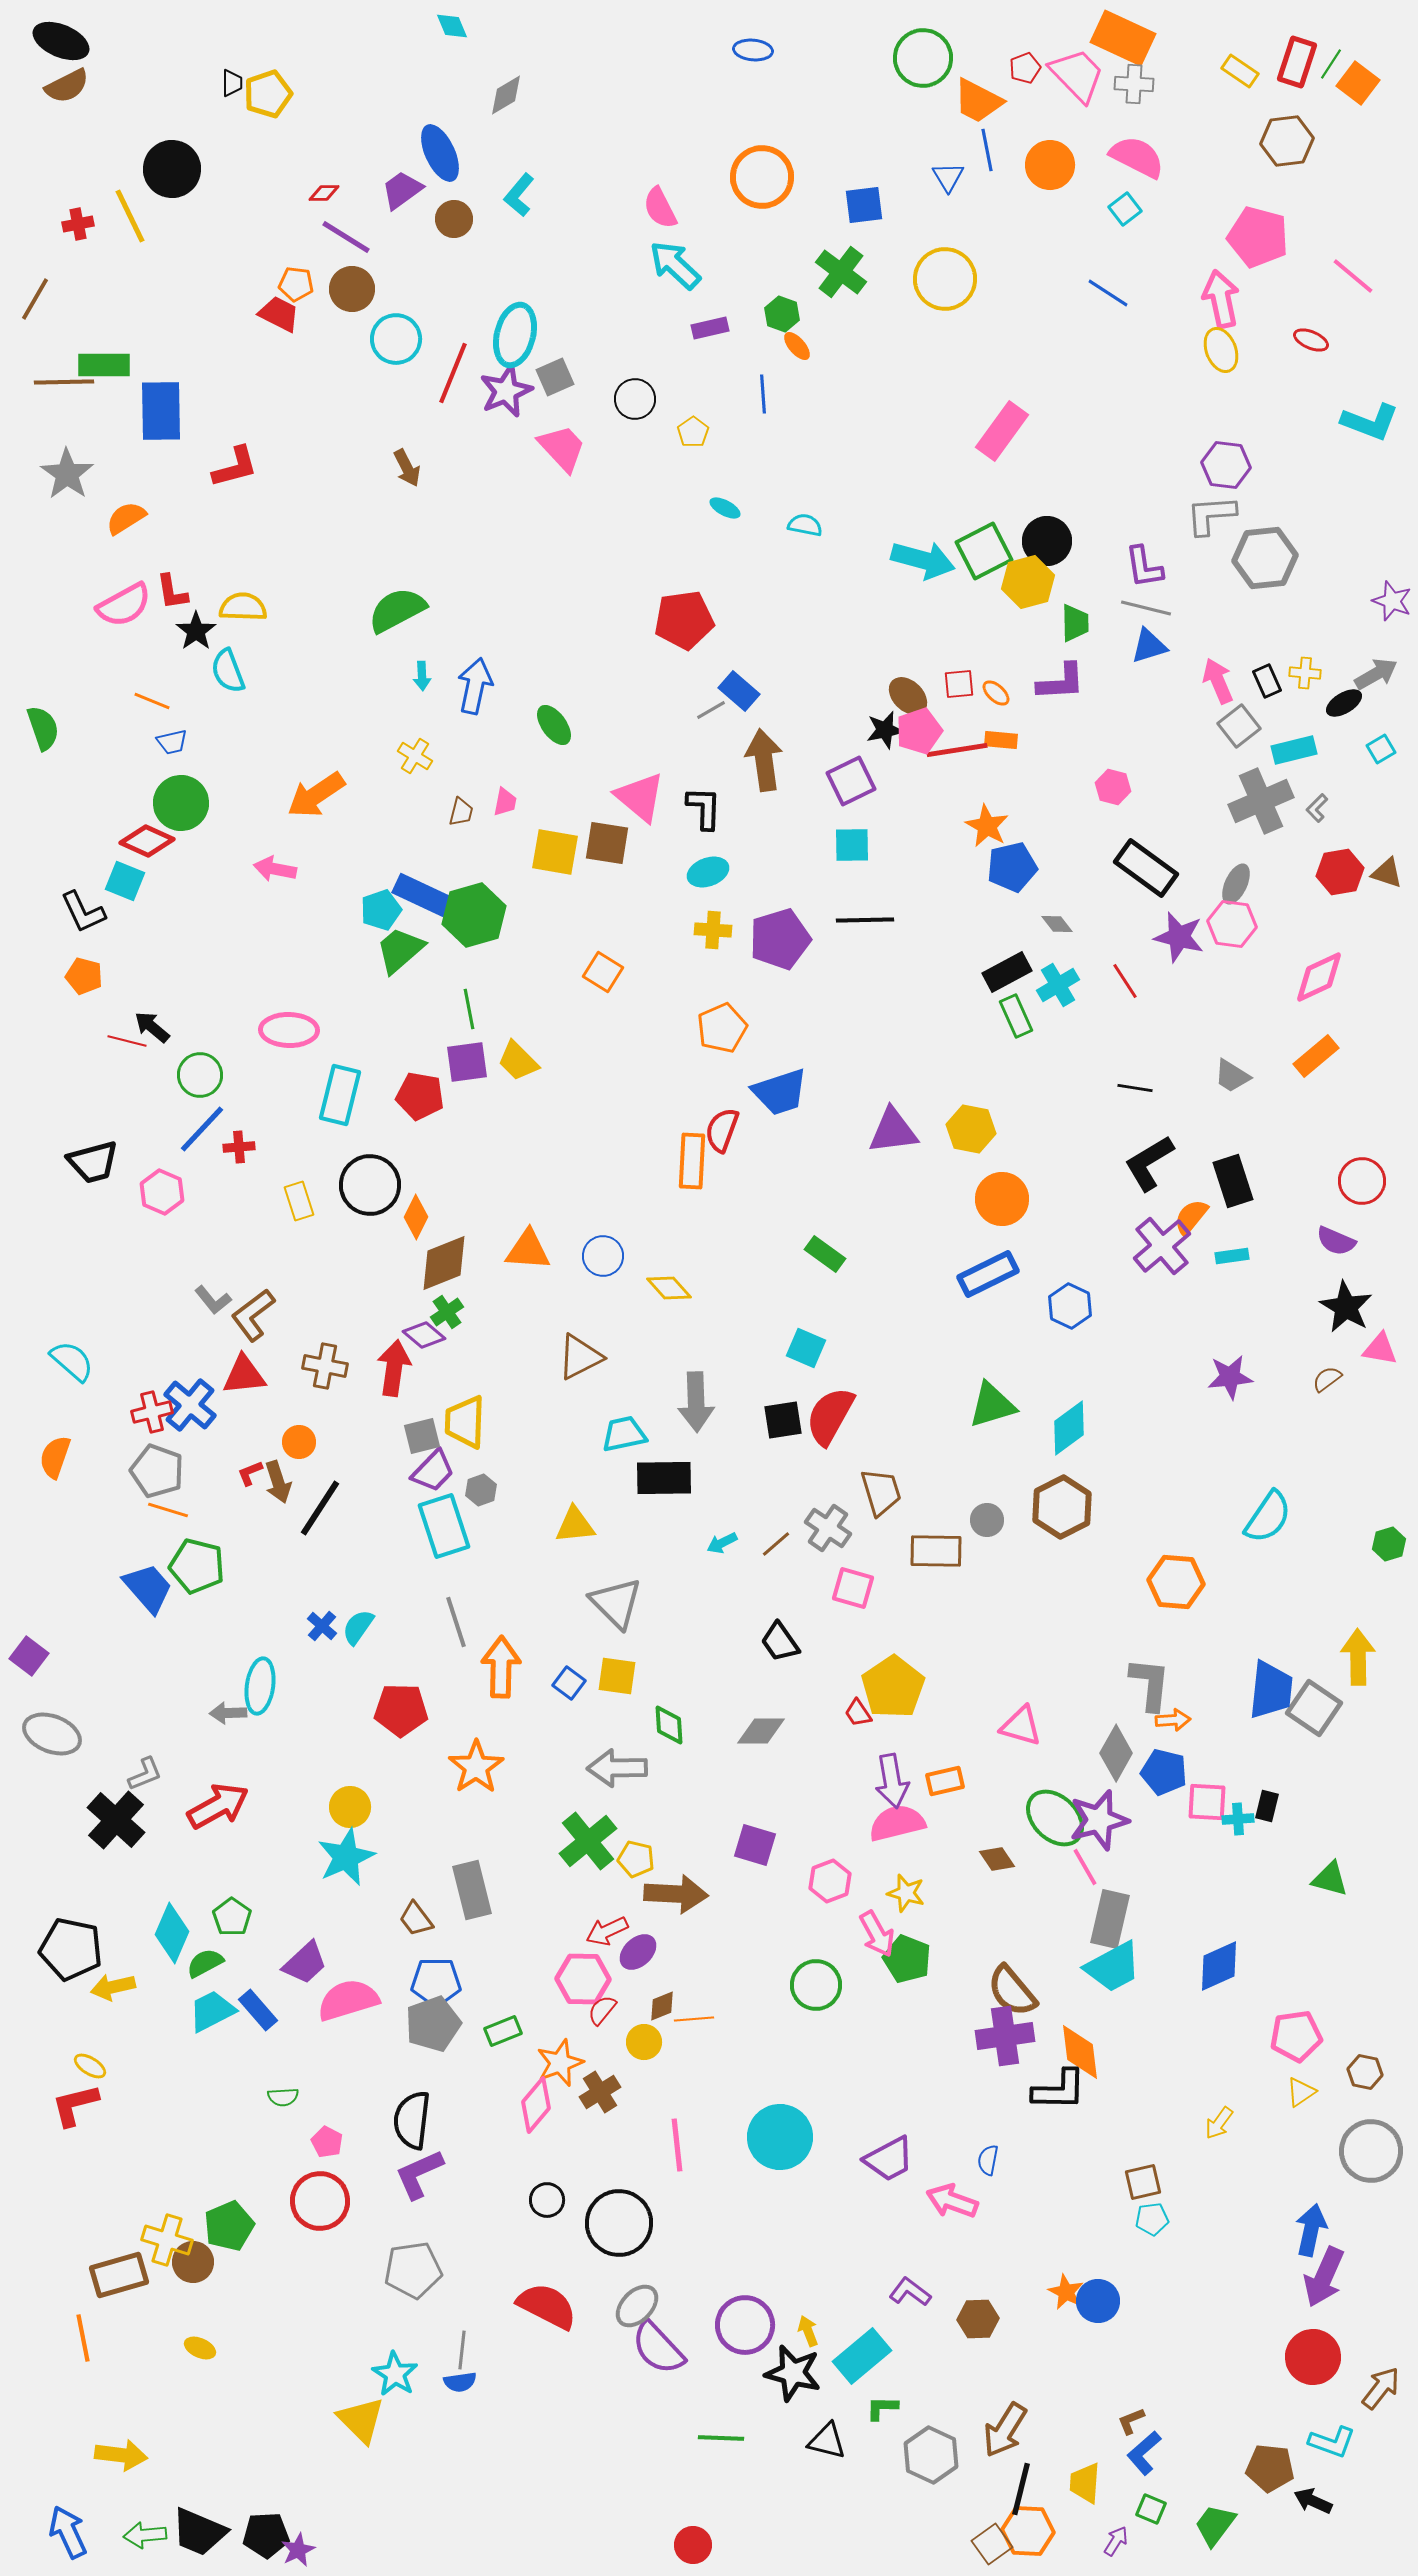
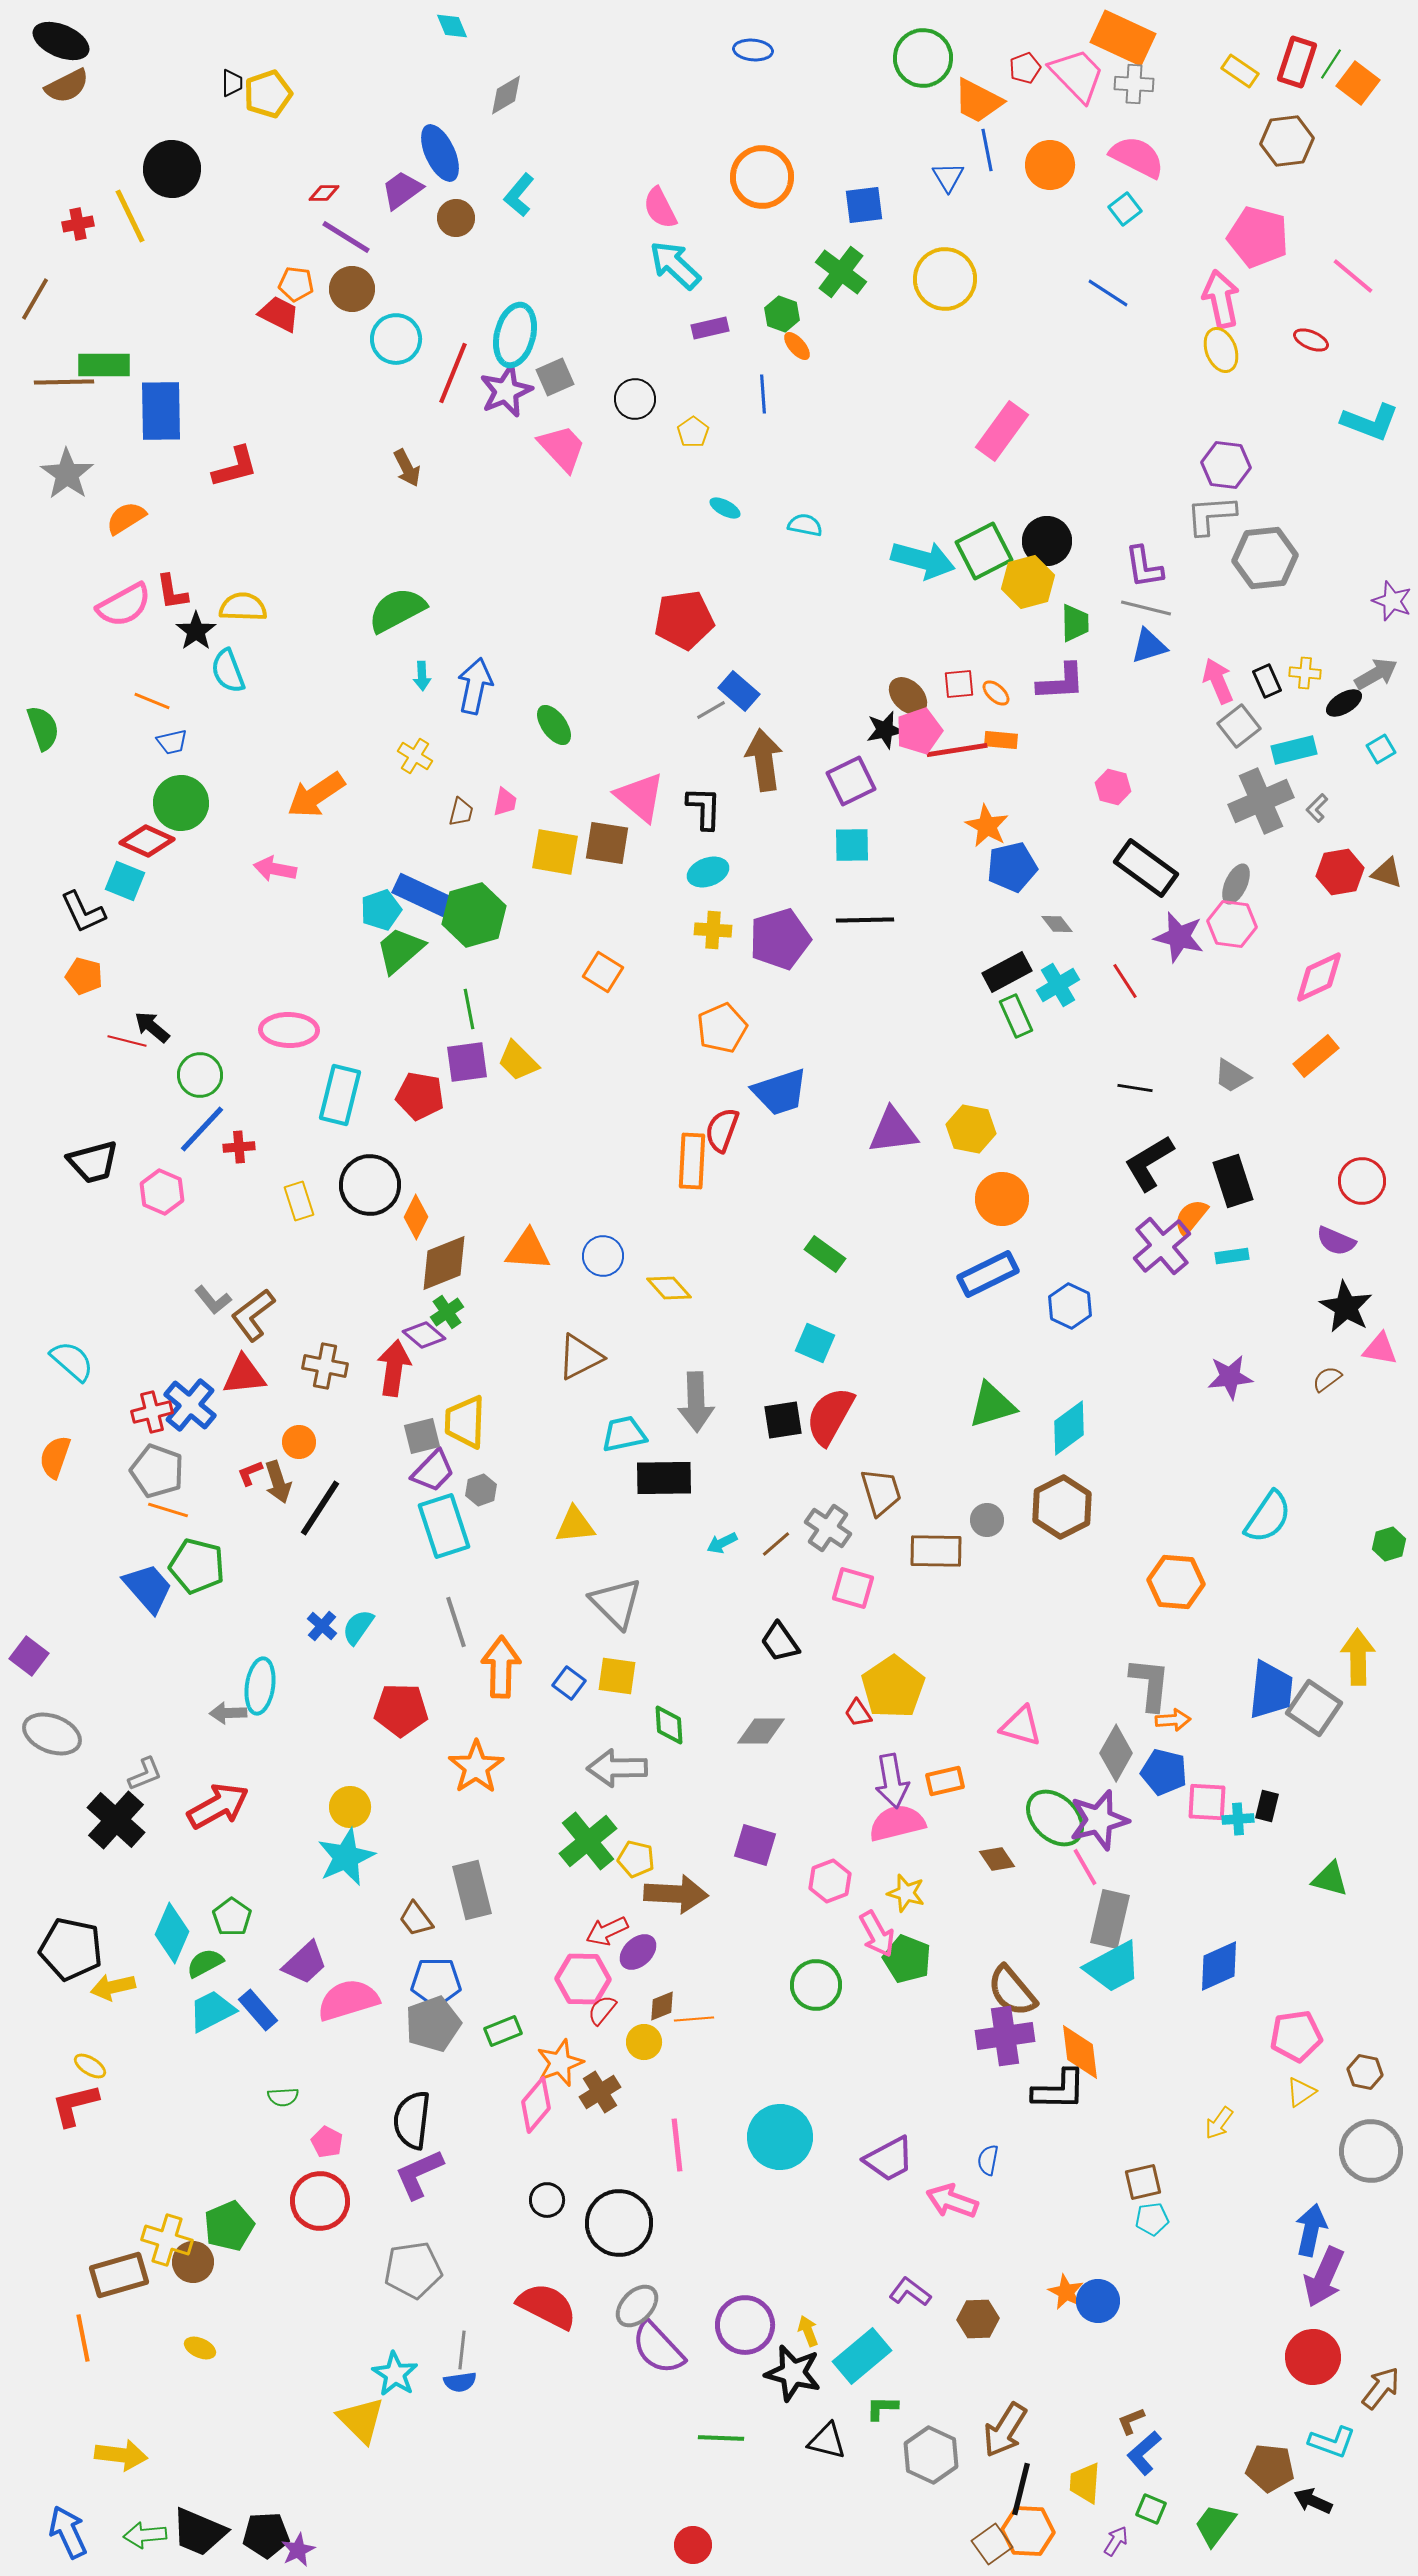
brown circle at (454, 219): moved 2 px right, 1 px up
cyan square at (806, 1348): moved 9 px right, 5 px up
